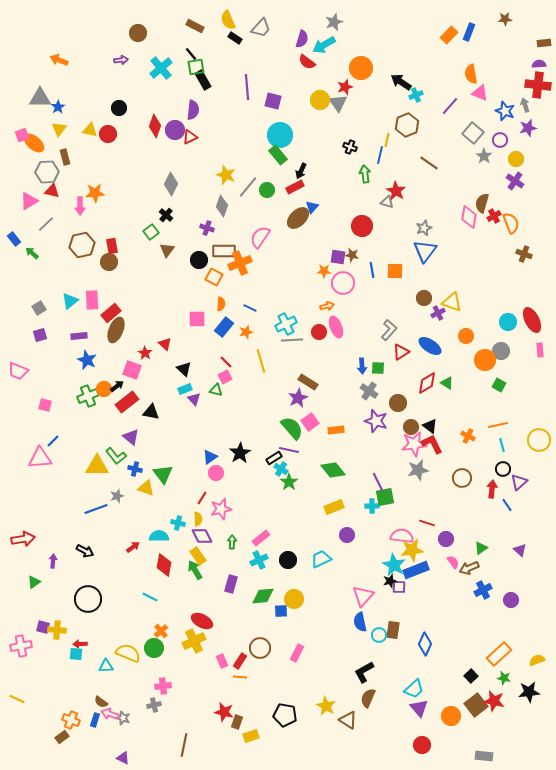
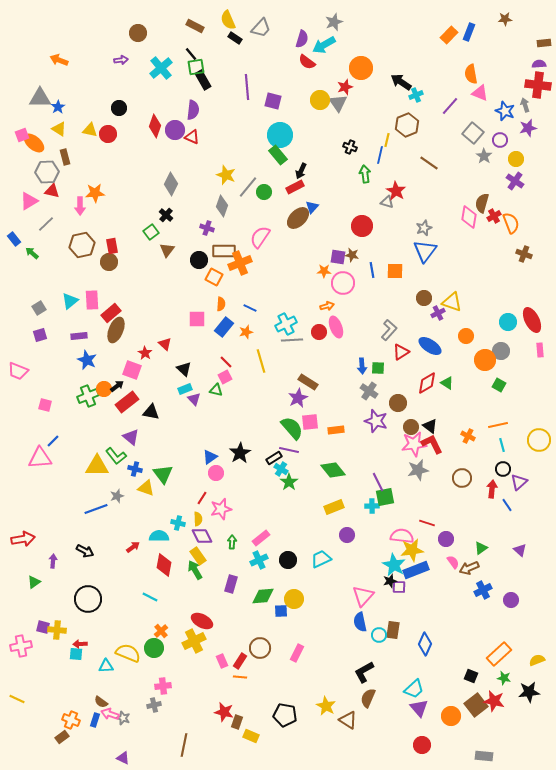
yellow triangle at (59, 129): rotated 35 degrees counterclockwise
red triangle at (190, 137): moved 2 px right; rotated 49 degrees clockwise
green circle at (267, 190): moved 3 px left, 2 px down
pink square at (310, 422): rotated 30 degrees clockwise
black square at (471, 676): rotated 24 degrees counterclockwise
yellow rectangle at (251, 736): rotated 42 degrees clockwise
